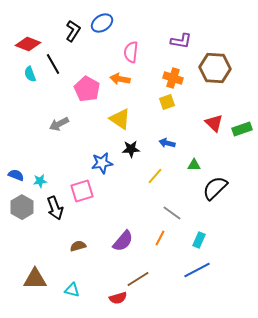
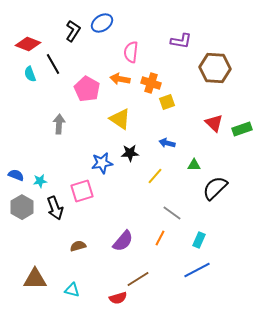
orange cross: moved 22 px left, 5 px down
gray arrow: rotated 120 degrees clockwise
black star: moved 1 px left, 4 px down
